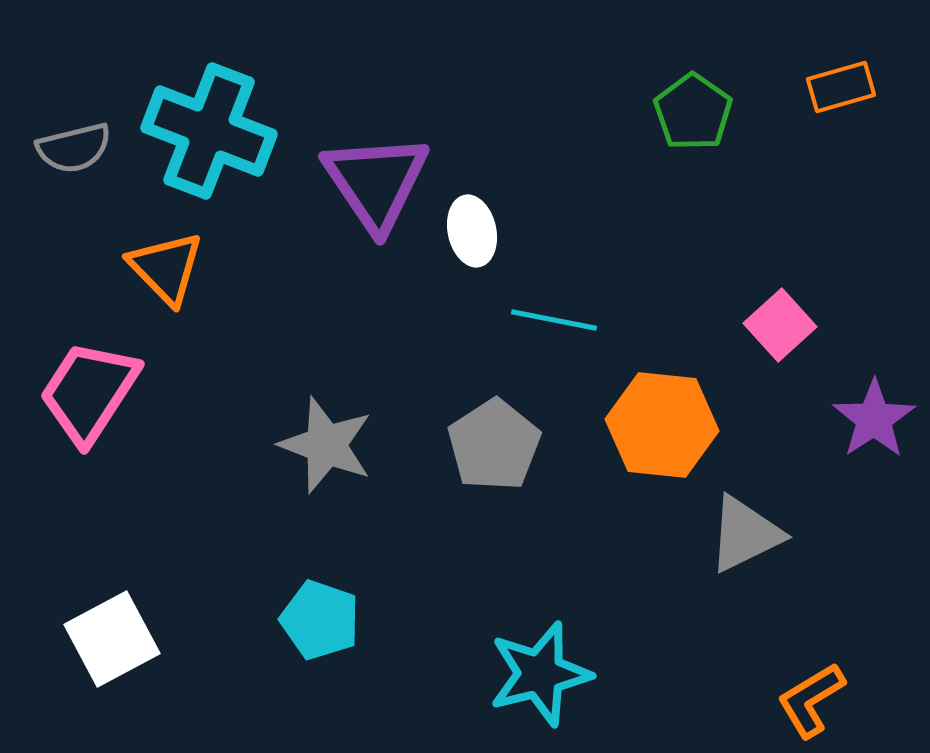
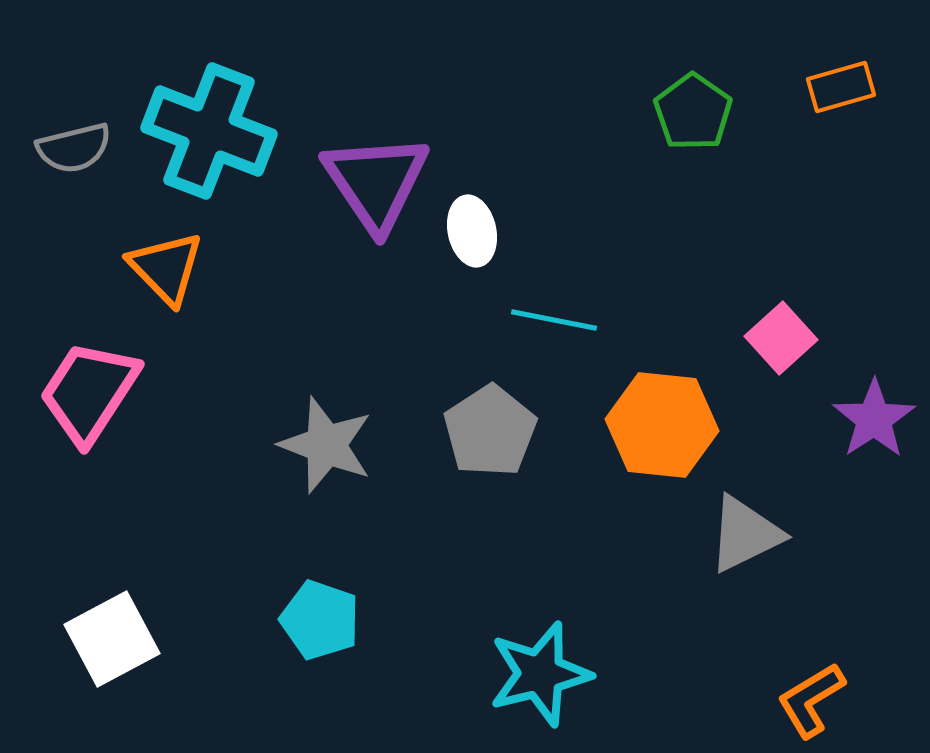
pink square: moved 1 px right, 13 px down
gray pentagon: moved 4 px left, 14 px up
